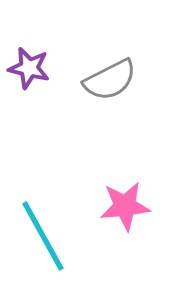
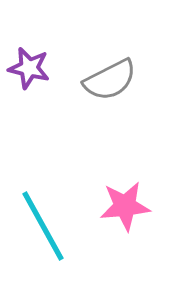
cyan line: moved 10 px up
